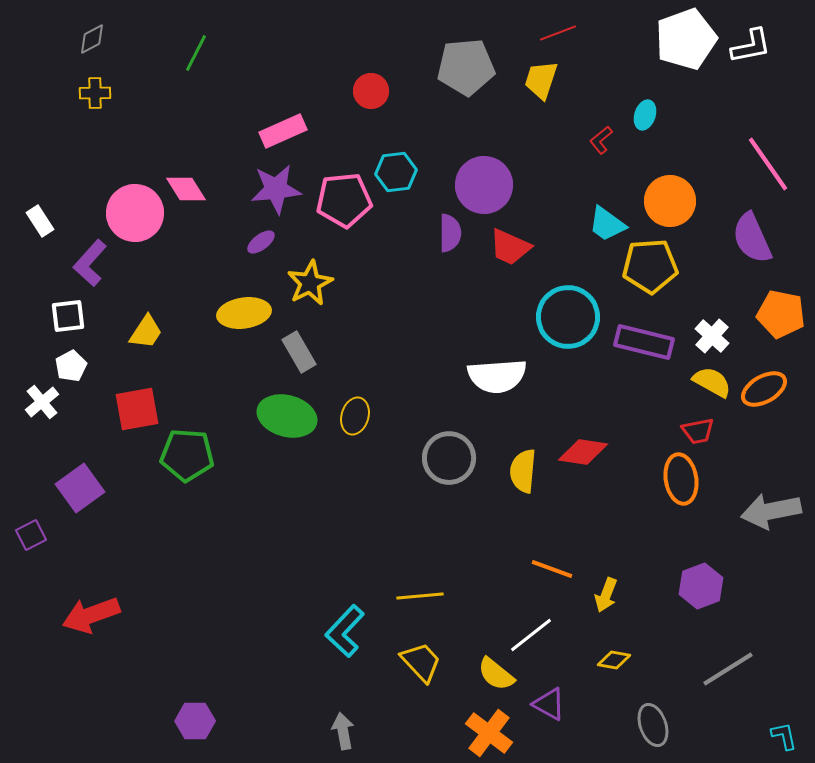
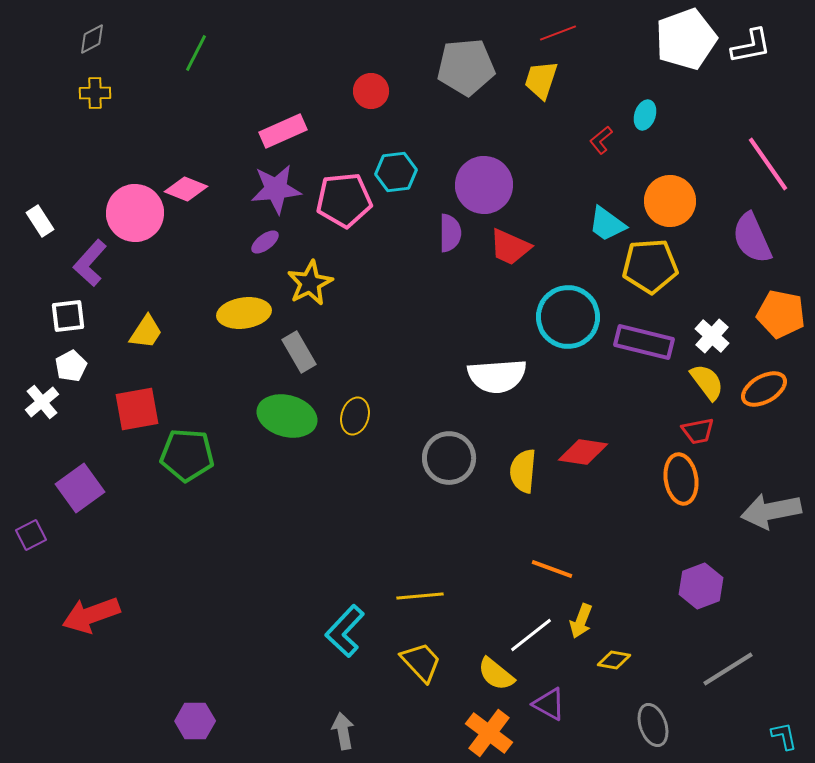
pink diamond at (186, 189): rotated 36 degrees counterclockwise
purple ellipse at (261, 242): moved 4 px right
yellow semicircle at (712, 382): moved 5 px left; rotated 24 degrees clockwise
yellow arrow at (606, 595): moved 25 px left, 26 px down
